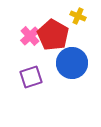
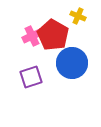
pink cross: moved 2 px right; rotated 18 degrees clockwise
